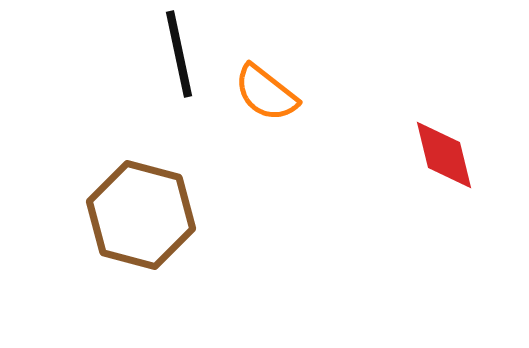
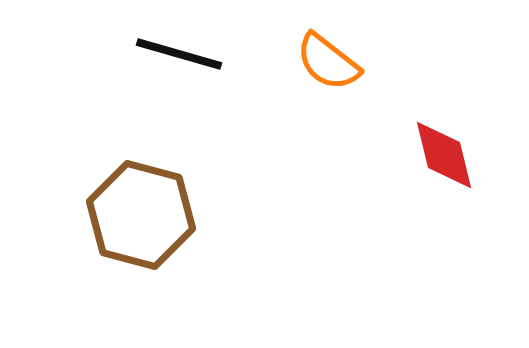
black line: rotated 62 degrees counterclockwise
orange semicircle: moved 62 px right, 31 px up
